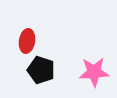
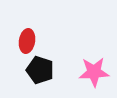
black pentagon: moved 1 px left
